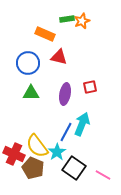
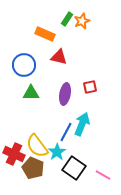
green rectangle: rotated 48 degrees counterclockwise
blue circle: moved 4 px left, 2 px down
